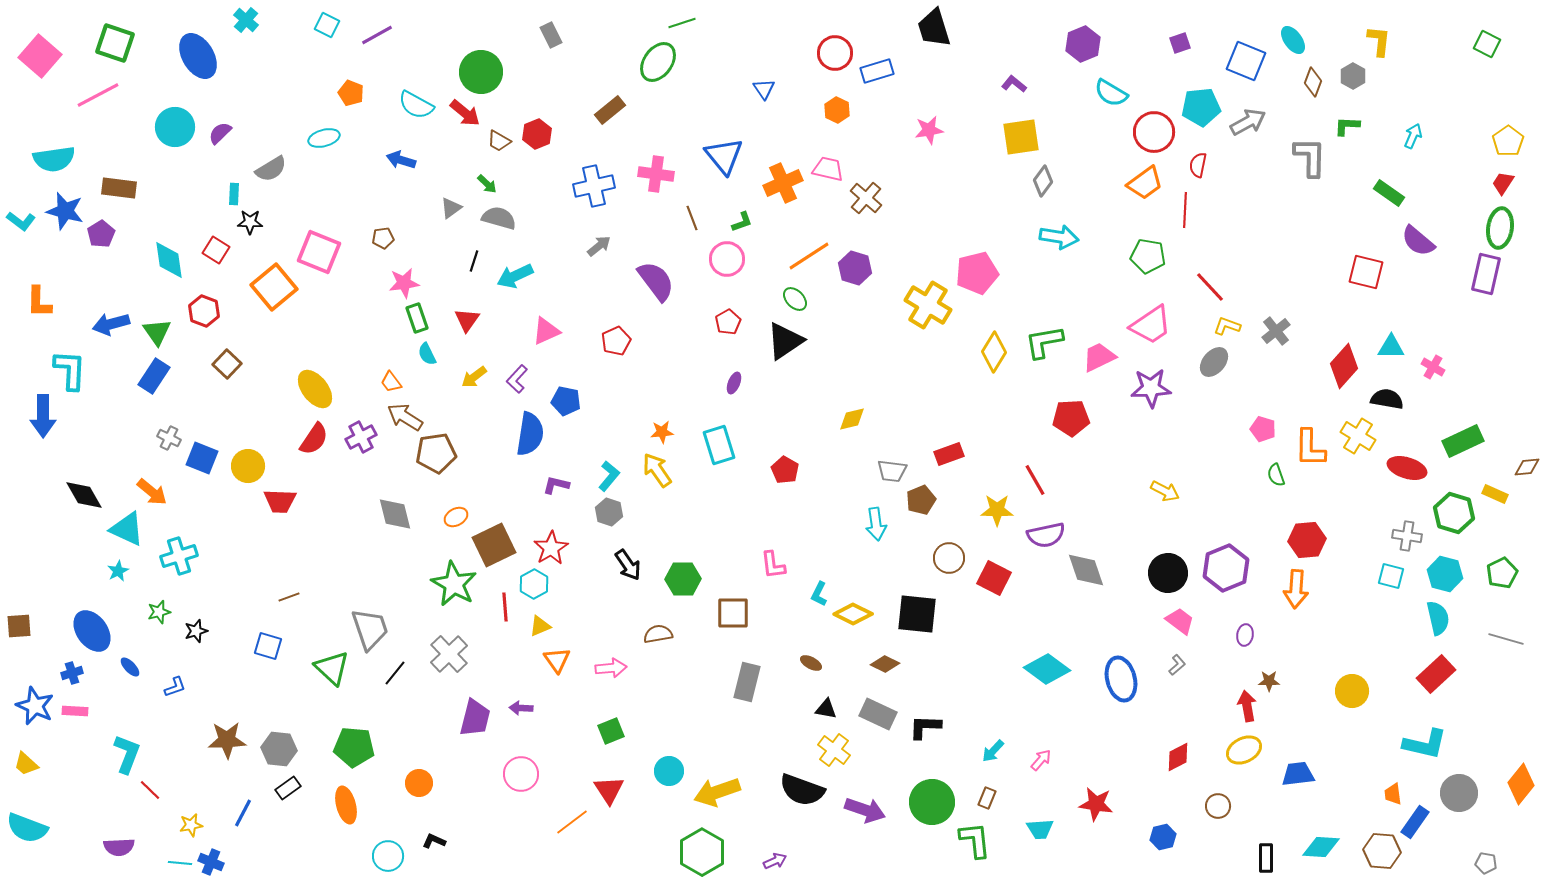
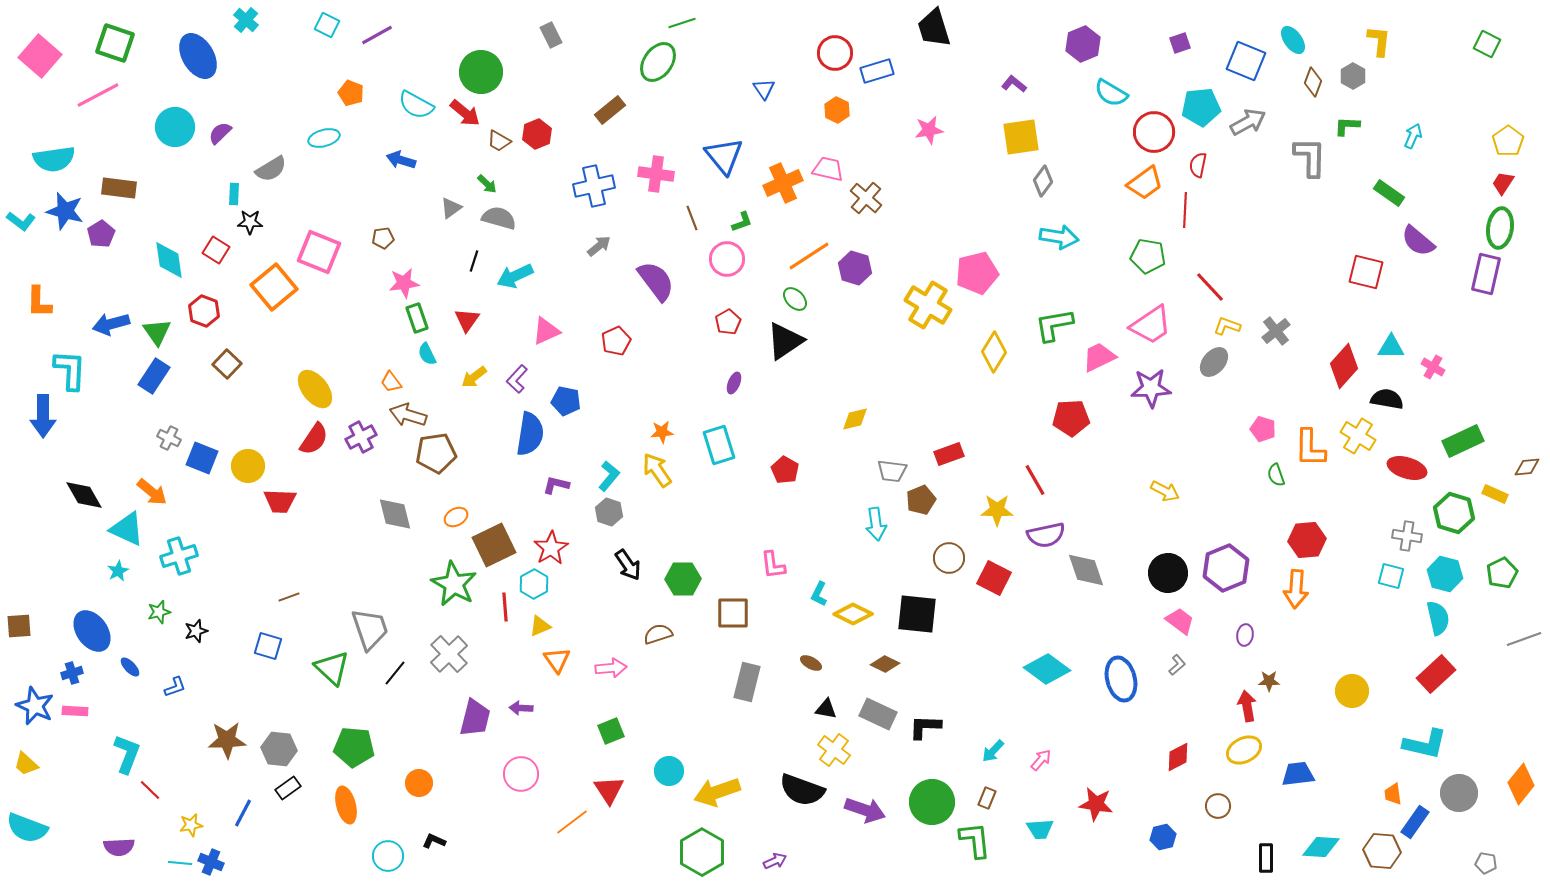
green L-shape at (1044, 342): moved 10 px right, 17 px up
brown arrow at (405, 417): moved 3 px right, 2 px up; rotated 15 degrees counterclockwise
yellow diamond at (852, 419): moved 3 px right
brown semicircle at (658, 634): rotated 8 degrees counterclockwise
gray line at (1506, 639): moved 18 px right; rotated 36 degrees counterclockwise
